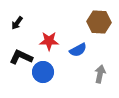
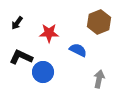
brown hexagon: rotated 25 degrees counterclockwise
red star: moved 8 px up
blue semicircle: rotated 126 degrees counterclockwise
gray arrow: moved 1 px left, 5 px down
